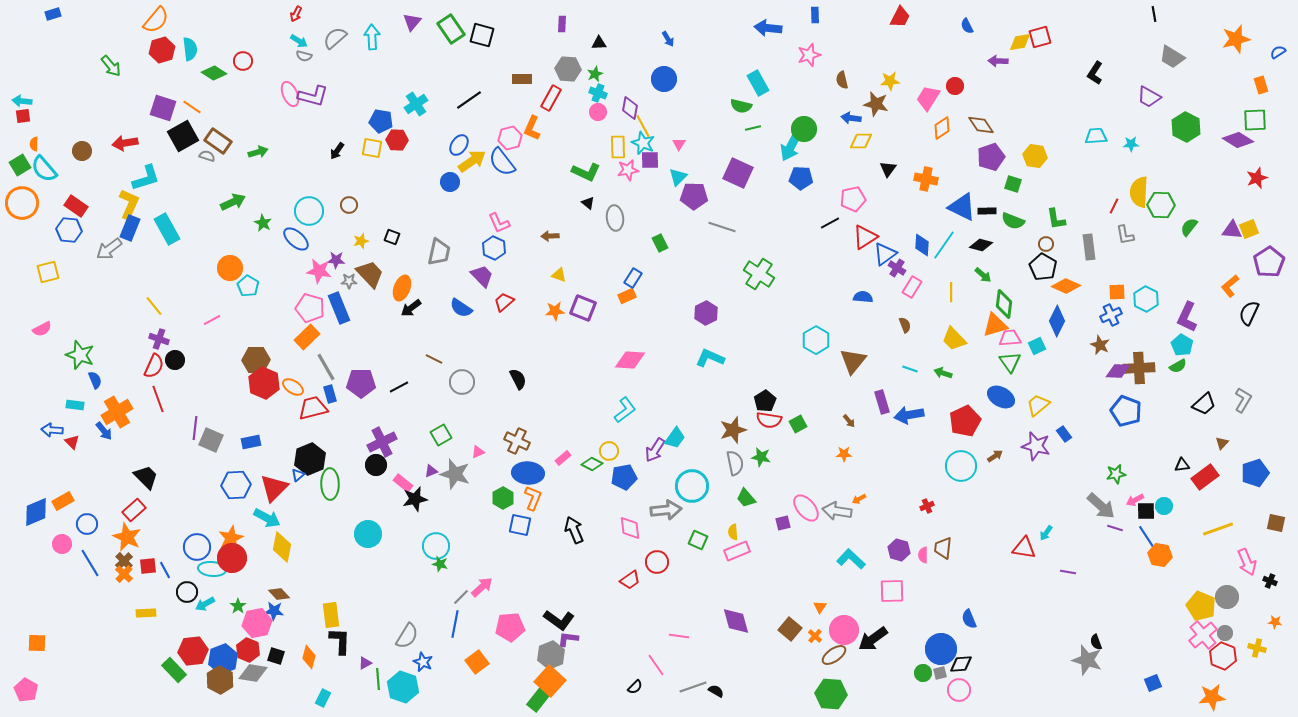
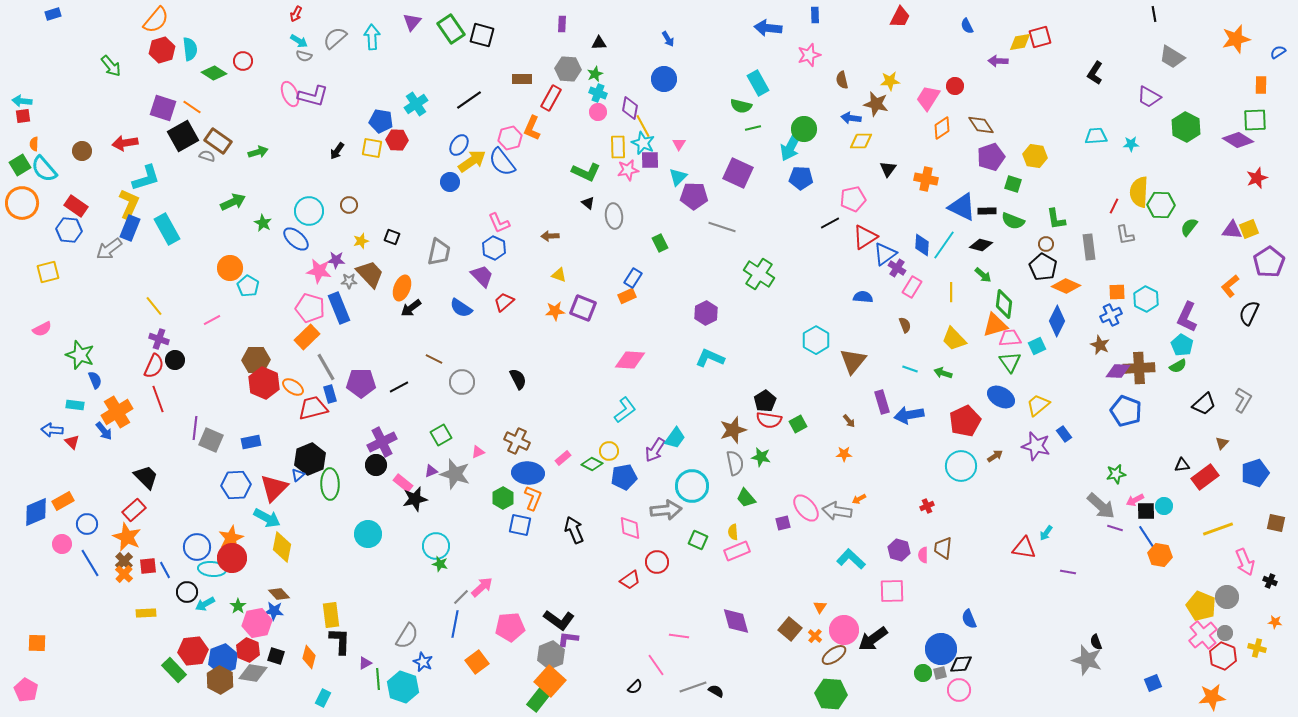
orange rectangle at (1261, 85): rotated 18 degrees clockwise
gray ellipse at (615, 218): moved 1 px left, 2 px up
pink arrow at (1247, 562): moved 2 px left
